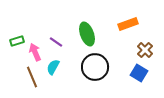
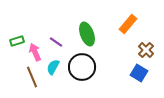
orange rectangle: rotated 30 degrees counterclockwise
brown cross: moved 1 px right
black circle: moved 13 px left
